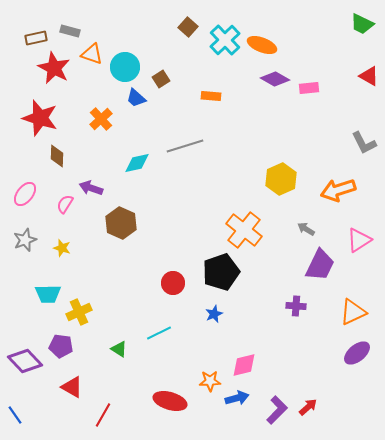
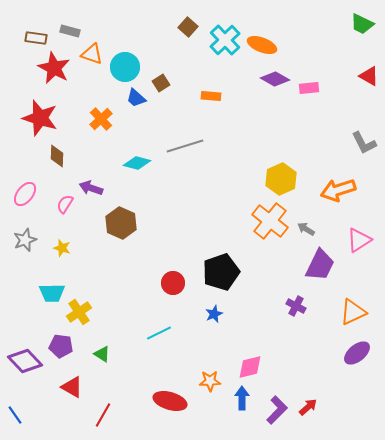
brown rectangle at (36, 38): rotated 20 degrees clockwise
brown square at (161, 79): moved 4 px down
cyan diamond at (137, 163): rotated 28 degrees clockwise
orange cross at (244, 230): moved 26 px right, 9 px up
cyan trapezoid at (48, 294): moved 4 px right, 1 px up
purple cross at (296, 306): rotated 24 degrees clockwise
yellow cross at (79, 312): rotated 10 degrees counterclockwise
green triangle at (119, 349): moved 17 px left, 5 px down
pink diamond at (244, 365): moved 6 px right, 2 px down
blue arrow at (237, 398): moved 5 px right; rotated 75 degrees counterclockwise
